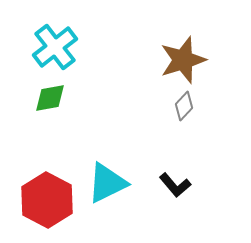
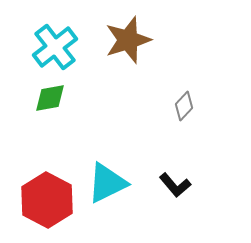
brown star: moved 55 px left, 20 px up
